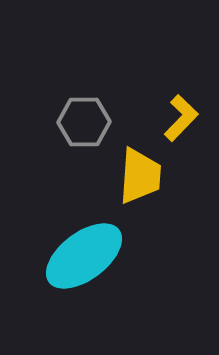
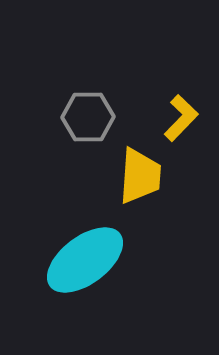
gray hexagon: moved 4 px right, 5 px up
cyan ellipse: moved 1 px right, 4 px down
